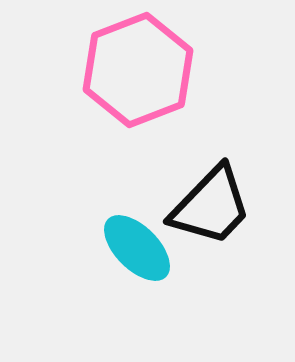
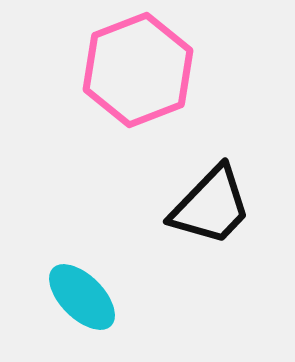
cyan ellipse: moved 55 px left, 49 px down
